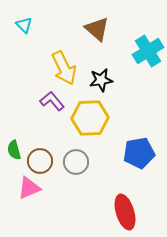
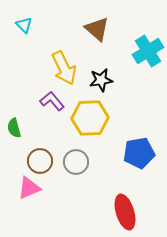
green semicircle: moved 22 px up
